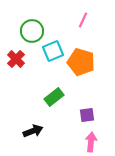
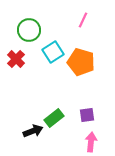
green circle: moved 3 px left, 1 px up
cyan square: moved 1 px down; rotated 10 degrees counterclockwise
green rectangle: moved 21 px down
